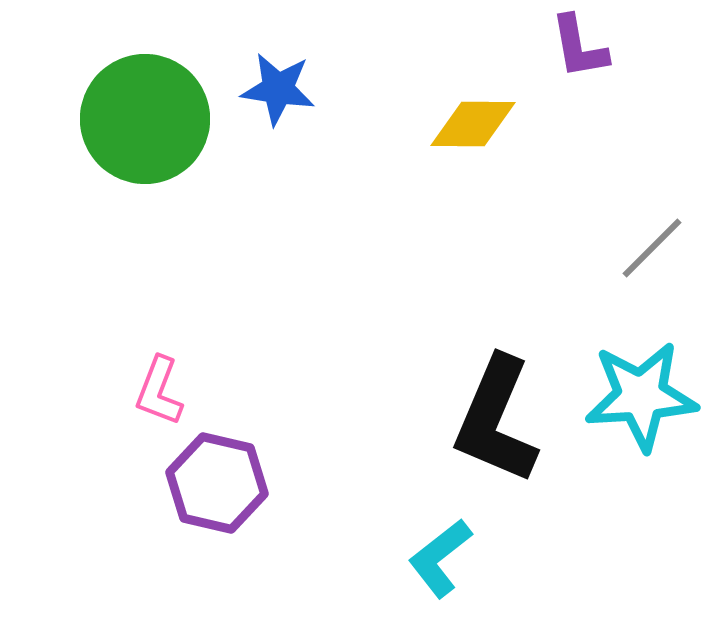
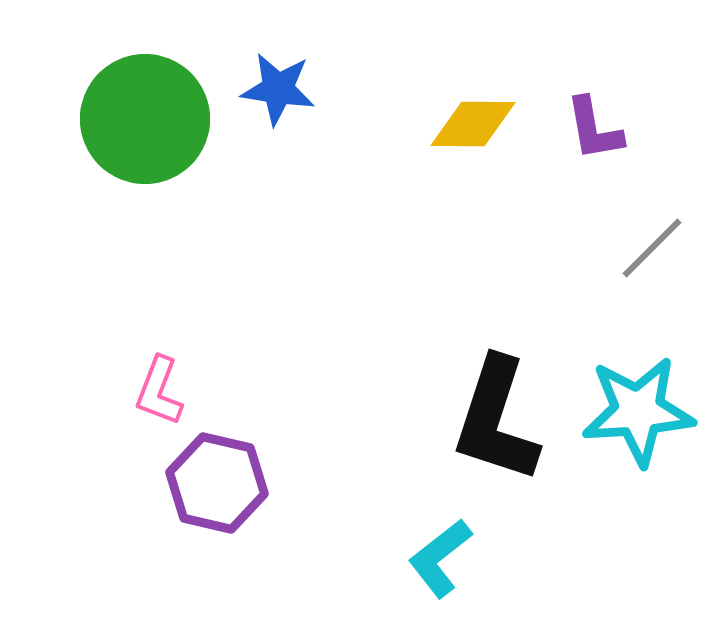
purple L-shape: moved 15 px right, 82 px down
cyan star: moved 3 px left, 15 px down
black L-shape: rotated 5 degrees counterclockwise
